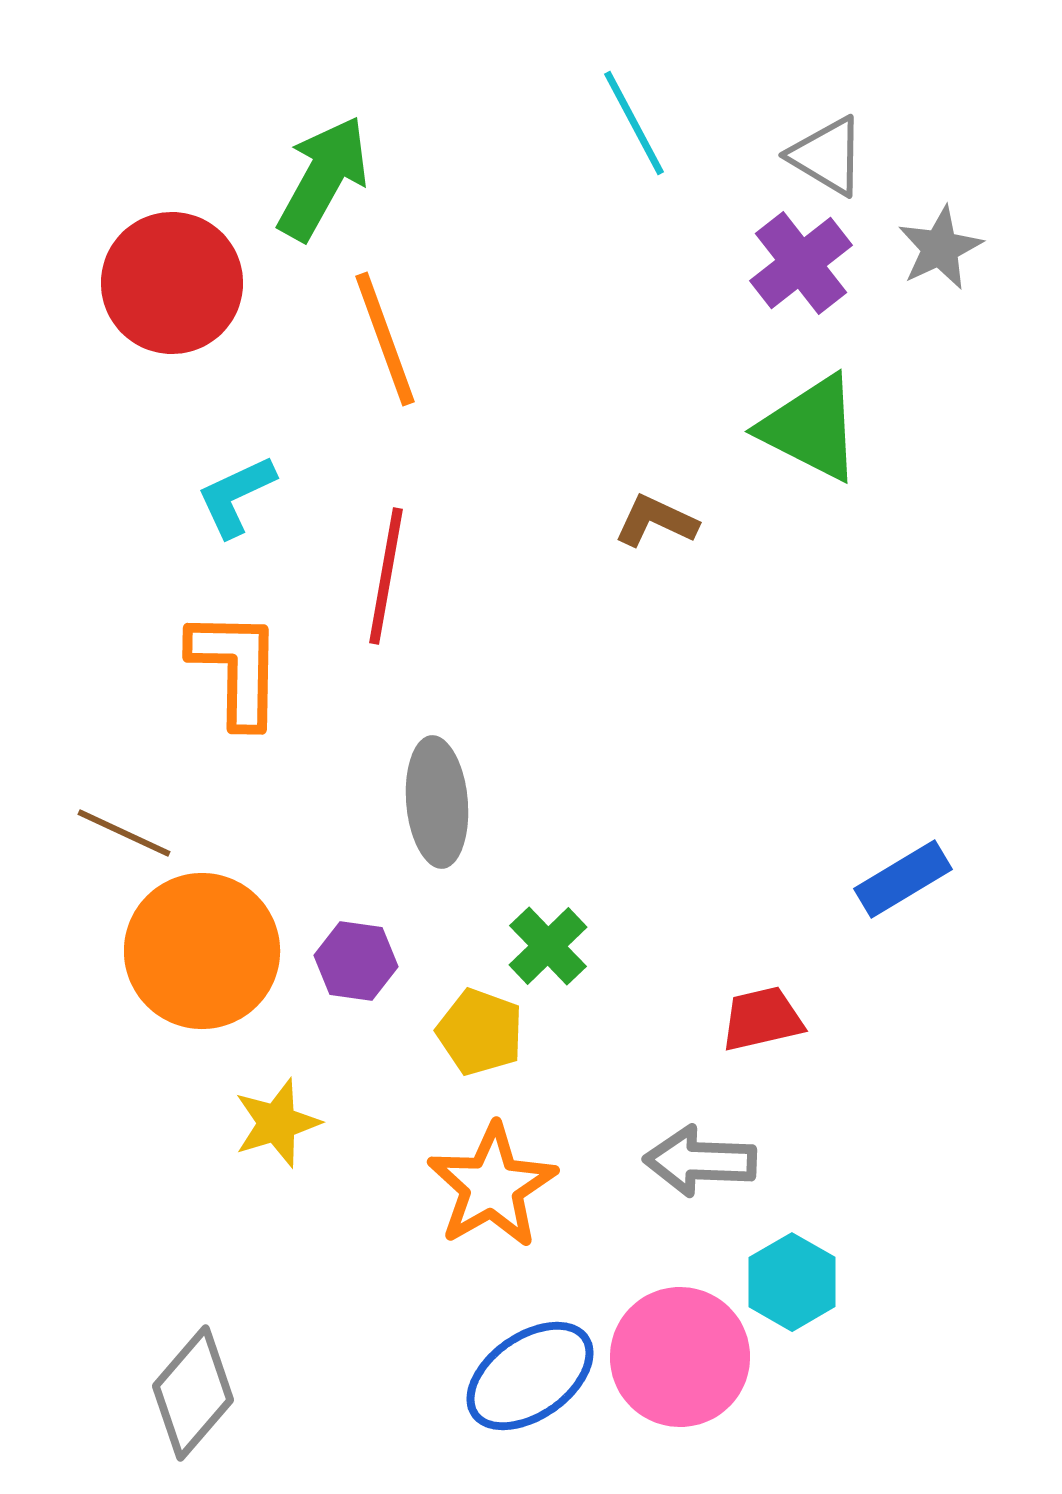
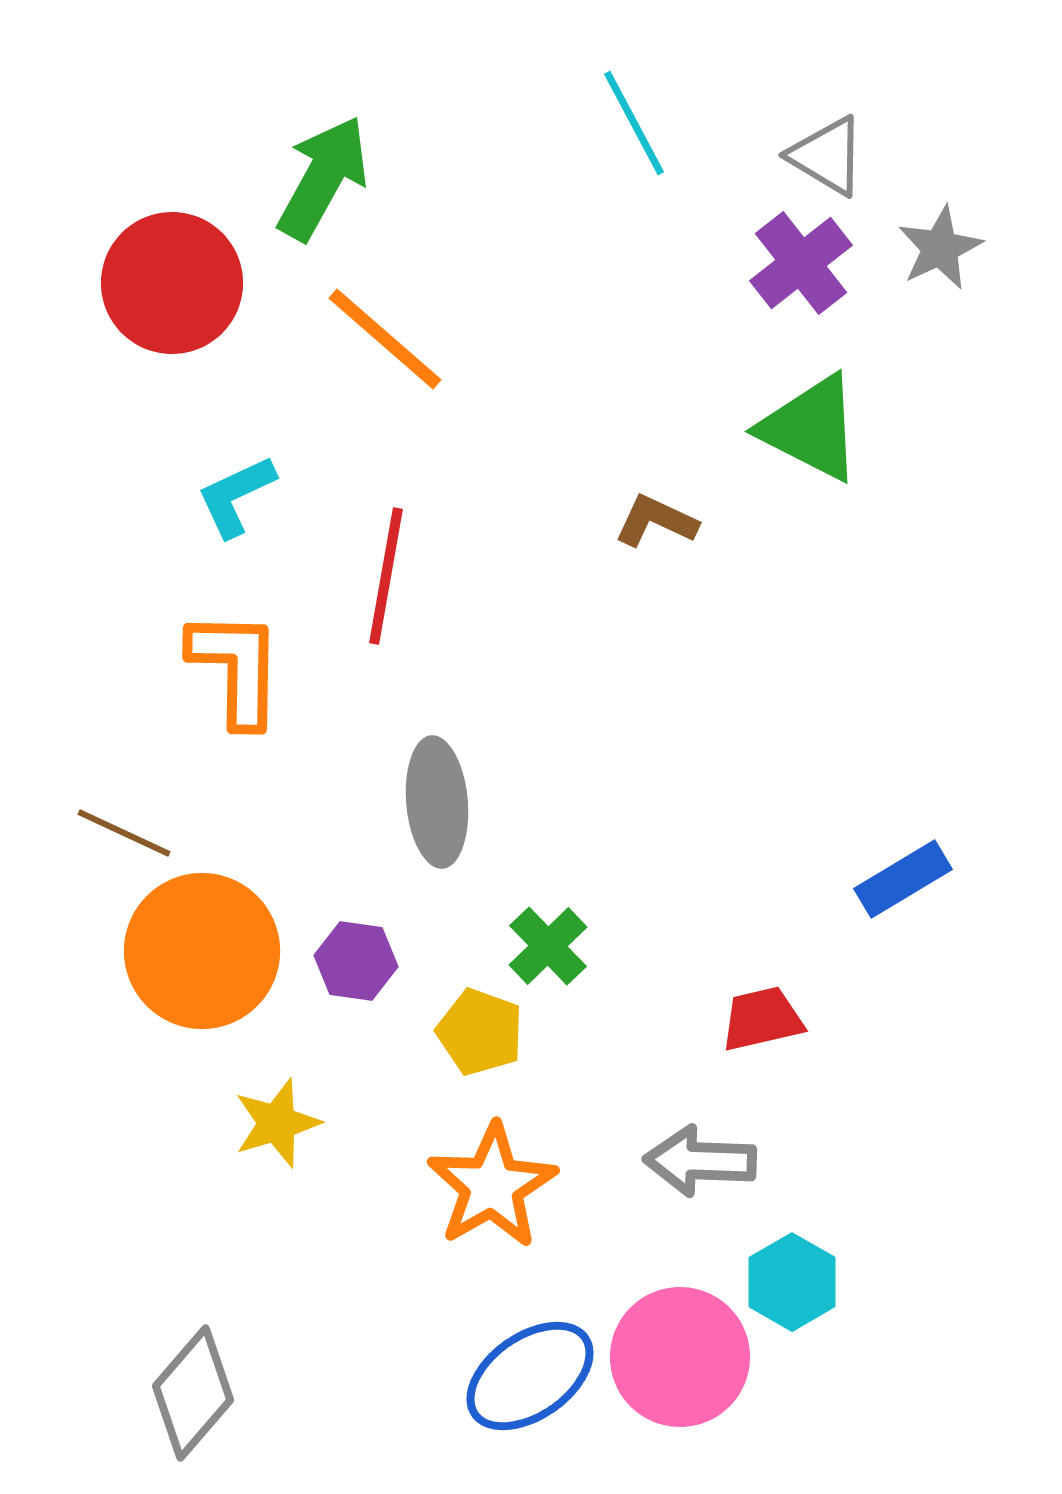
orange line: rotated 29 degrees counterclockwise
